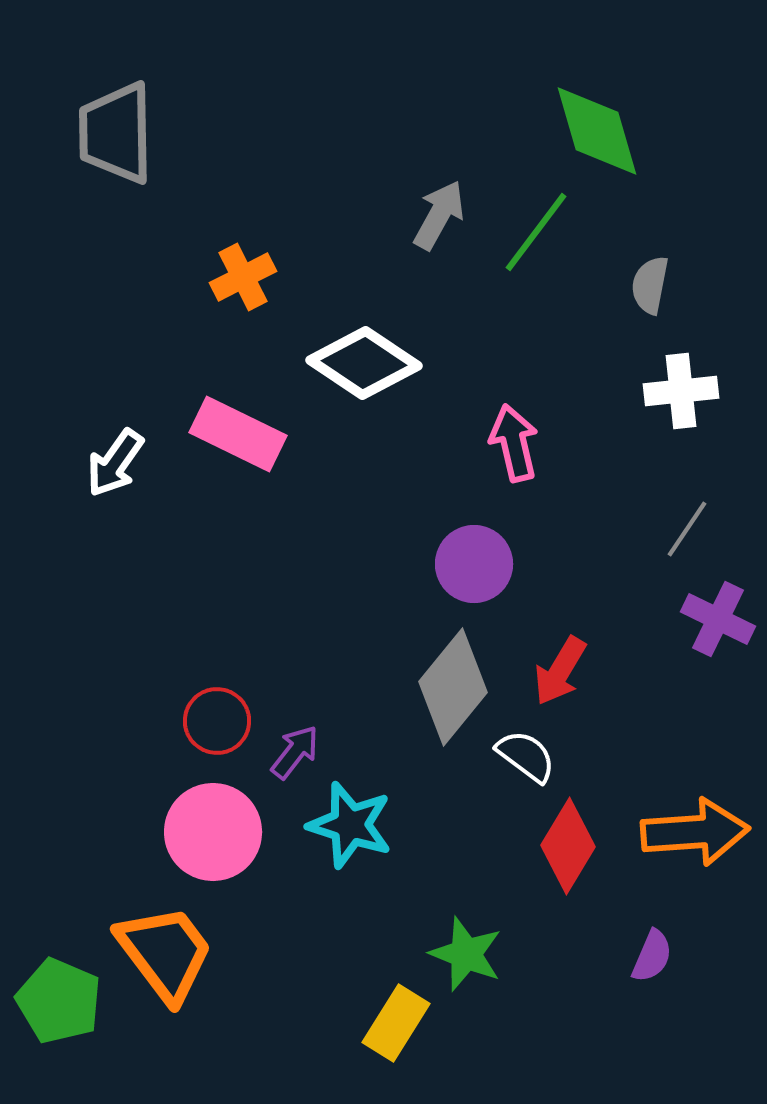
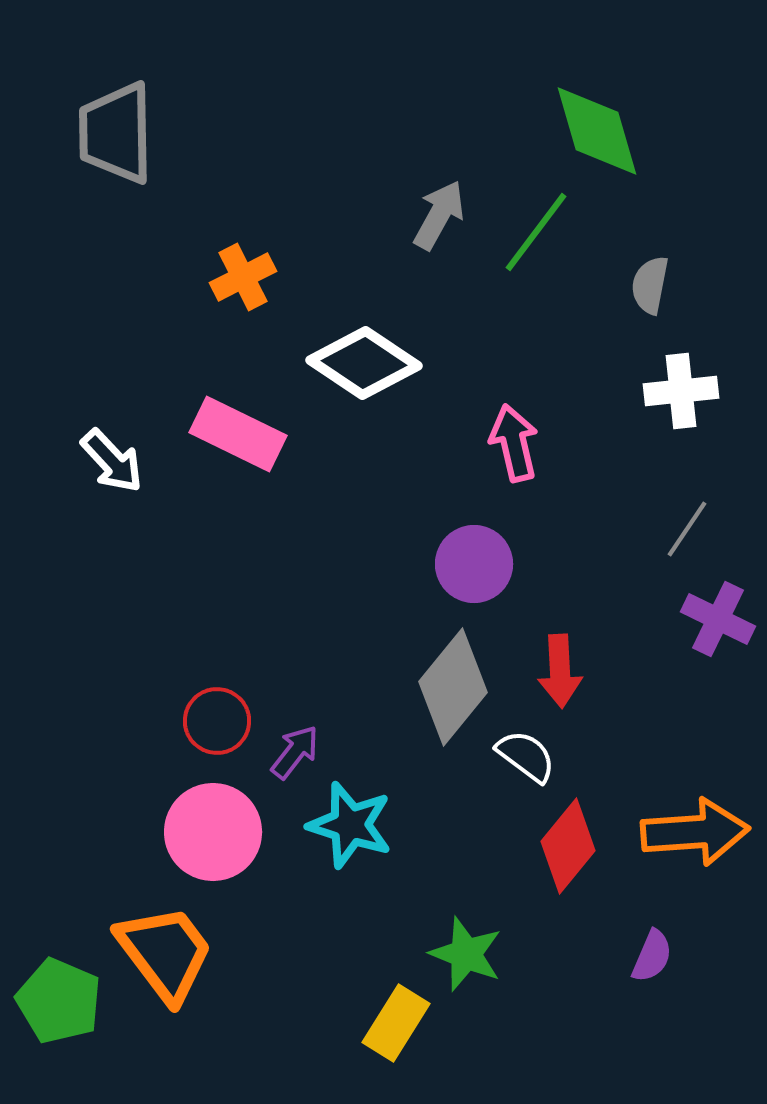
white arrow: moved 3 px left, 2 px up; rotated 78 degrees counterclockwise
red arrow: rotated 34 degrees counterclockwise
red diamond: rotated 8 degrees clockwise
